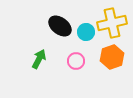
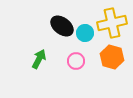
black ellipse: moved 2 px right
cyan circle: moved 1 px left, 1 px down
orange hexagon: rotated 25 degrees counterclockwise
